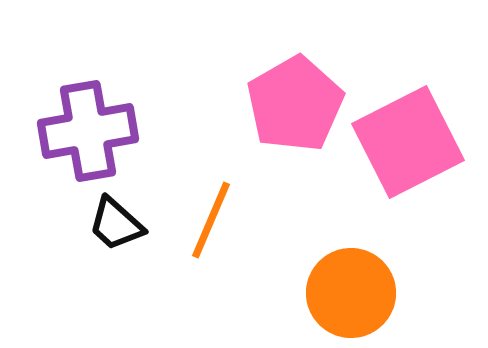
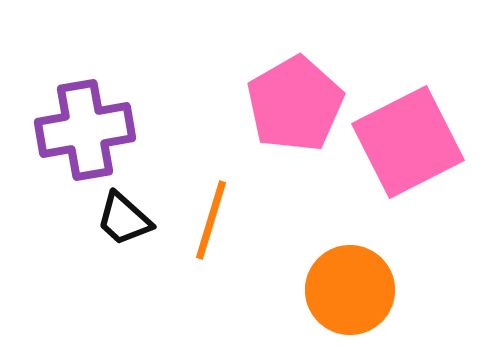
purple cross: moved 3 px left, 1 px up
orange line: rotated 6 degrees counterclockwise
black trapezoid: moved 8 px right, 5 px up
orange circle: moved 1 px left, 3 px up
